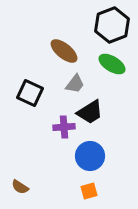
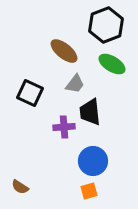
black hexagon: moved 6 px left
black trapezoid: rotated 116 degrees clockwise
blue circle: moved 3 px right, 5 px down
